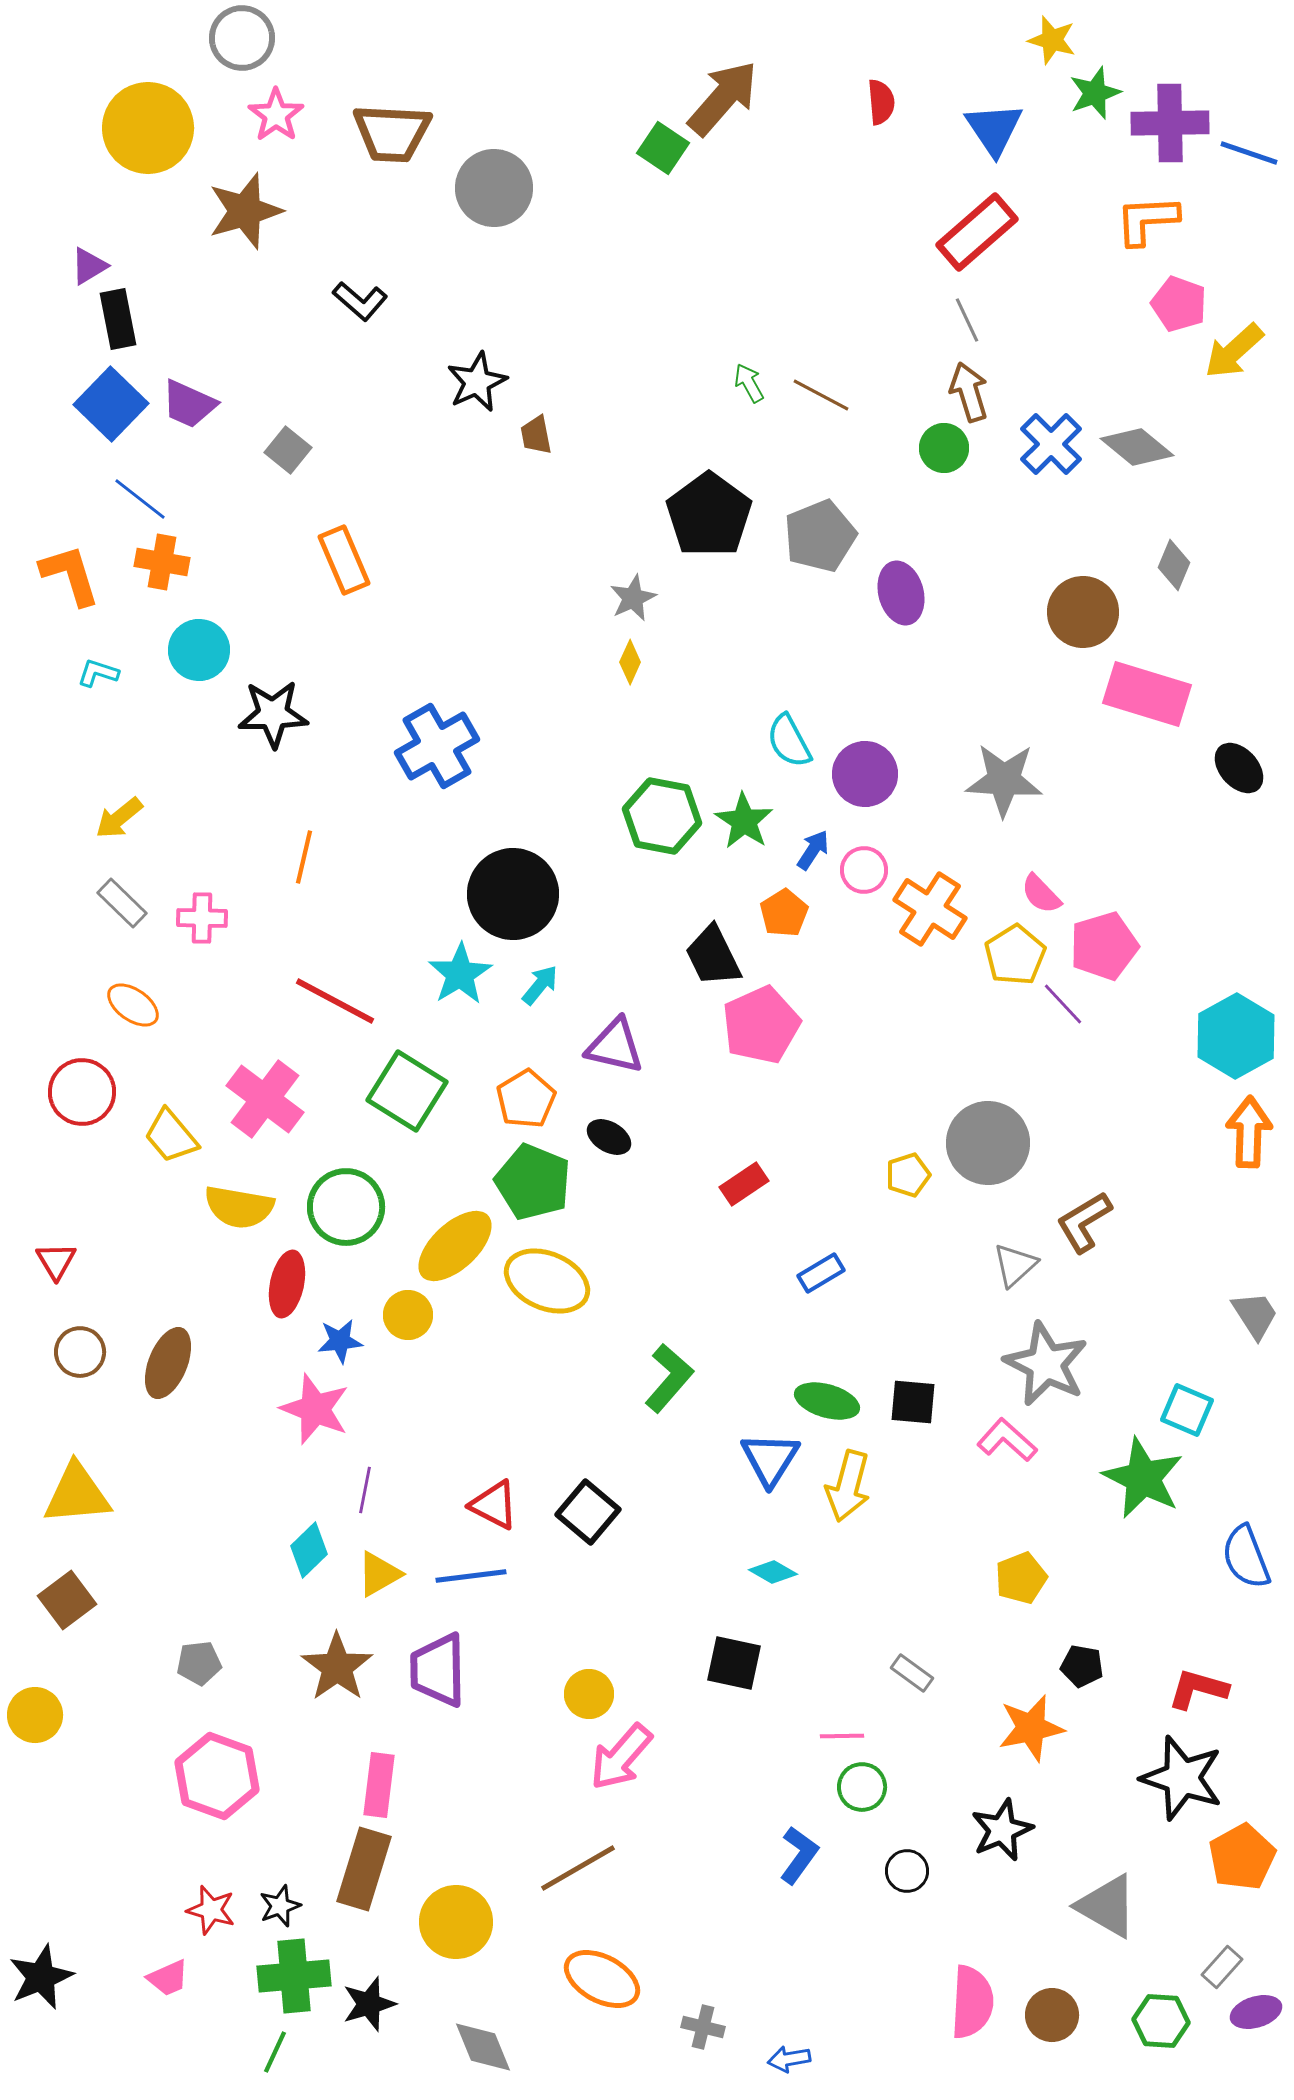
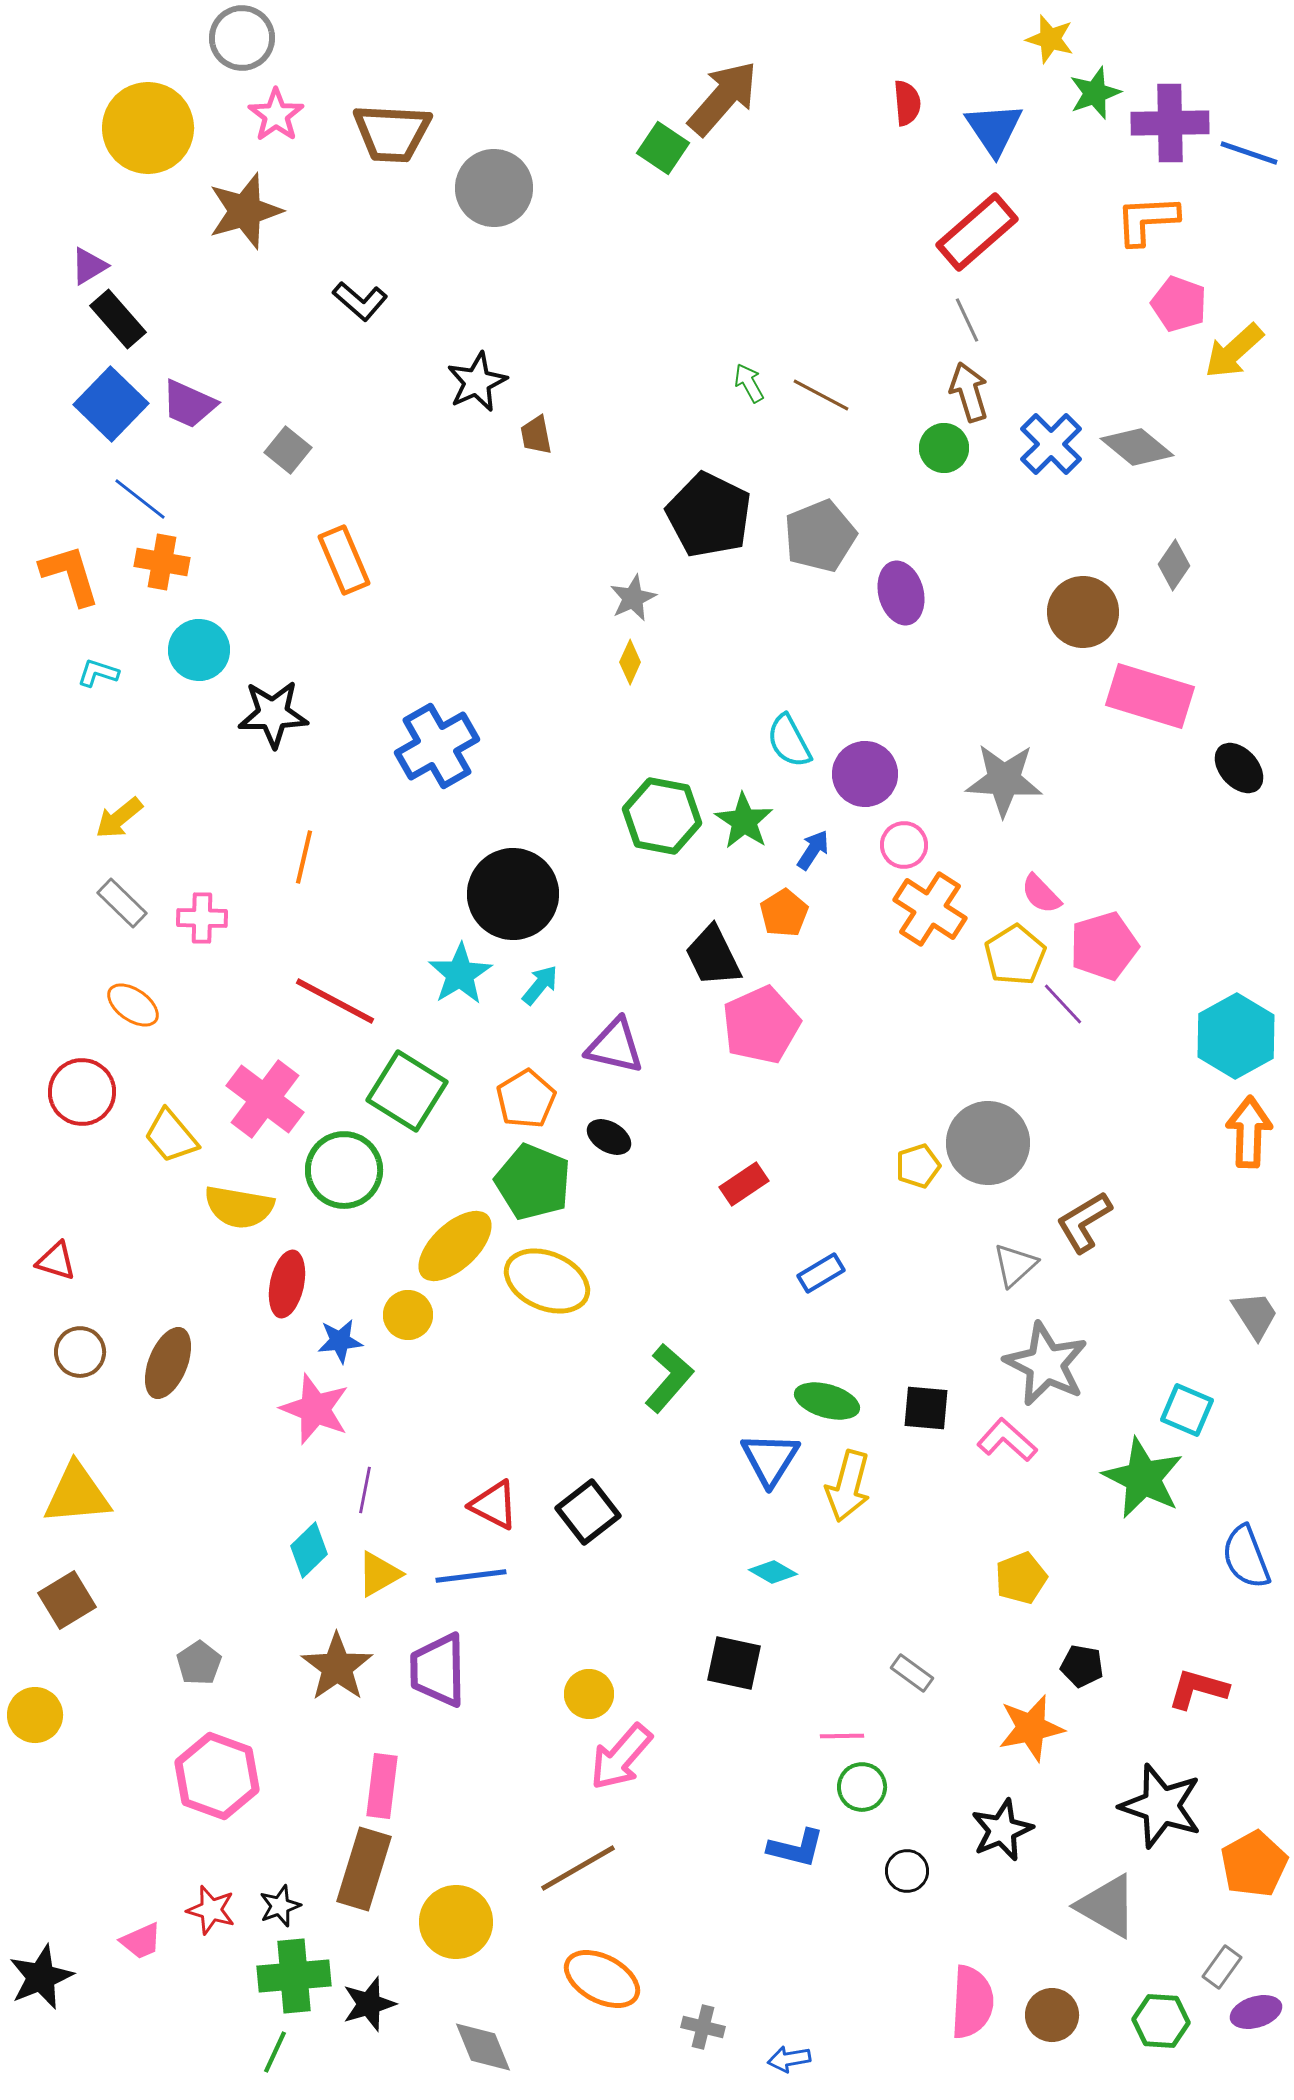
yellow star at (1052, 40): moved 2 px left, 1 px up
red semicircle at (881, 102): moved 26 px right, 1 px down
black rectangle at (118, 319): rotated 30 degrees counterclockwise
black pentagon at (709, 515): rotated 10 degrees counterclockwise
gray diamond at (1174, 565): rotated 12 degrees clockwise
pink rectangle at (1147, 694): moved 3 px right, 2 px down
pink circle at (864, 870): moved 40 px right, 25 px up
yellow pentagon at (908, 1175): moved 10 px right, 9 px up
green circle at (346, 1207): moved 2 px left, 37 px up
red triangle at (56, 1261): rotated 42 degrees counterclockwise
black square at (913, 1402): moved 13 px right, 6 px down
black square at (588, 1512): rotated 12 degrees clockwise
brown square at (67, 1600): rotated 6 degrees clockwise
gray pentagon at (199, 1663): rotated 27 degrees counterclockwise
black star at (1182, 1778): moved 21 px left, 28 px down
pink rectangle at (379, 1785): moved 3 px right, 1 px down
blue L-shape at (799, 1855): moved 3 px left, 7 px up; rotated 68 degrees clockwise
orange pentagon at (1242, 1857): moved 12 px right, 7 px down
gray rectangle at (1222, 1967): rotated 6 degrees counterclockwise
pink trapezoid at (168, 1978): moved 27 px left, 37 px up
